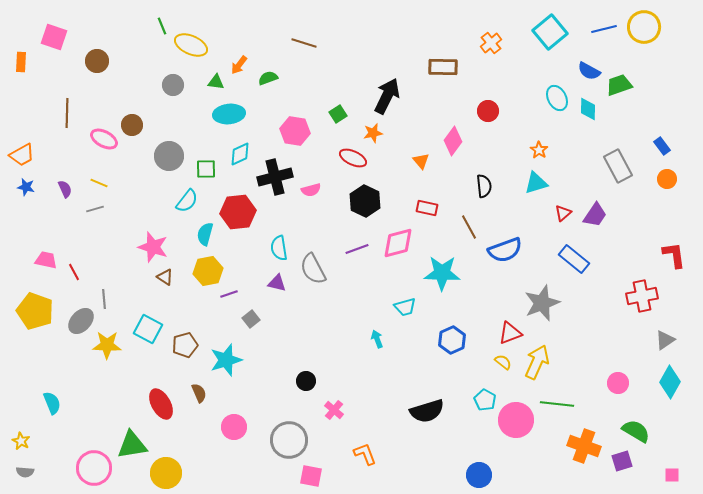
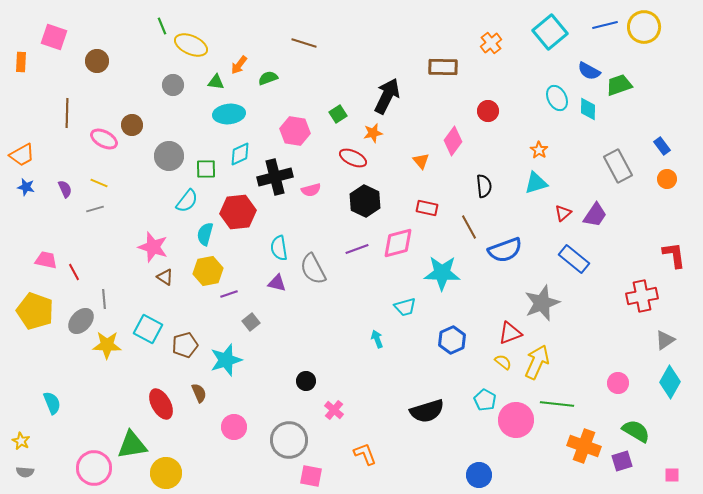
blue line at (604, 29): moved 1 px right, 4 px up
gray square at (251, 319): moved 3 px down
